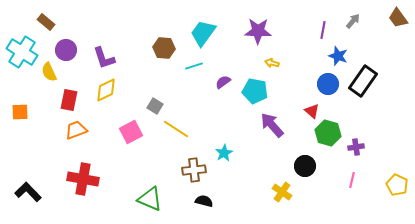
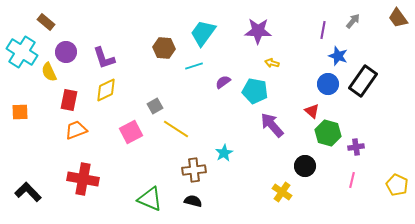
purple circle: moved 2 px down
gray square: rotated 28 degrees clockwise
black semicircle: moved 11 px left
